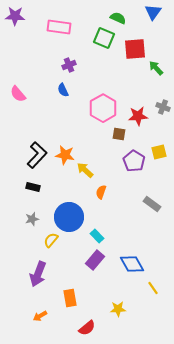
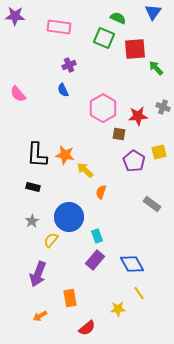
black L-shape: rotated 140 degrees clockwise
gray star: moved 2 px down; rotated 16 degrees counterclockwise
cyan rectangle: rotated 24 degrees clockwise
yellow line: moved 14 px left, 5 px down
